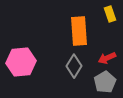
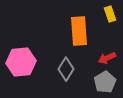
gray diamond: moved 8 px left, 3 px down
